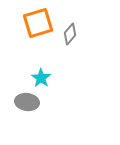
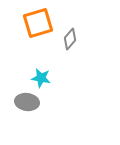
gray diamond: moved 5 px down
cyan star: rotated 24 degrees counterclockwise
